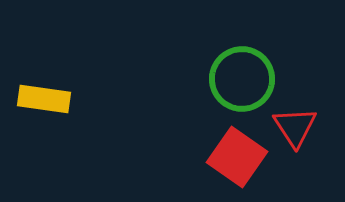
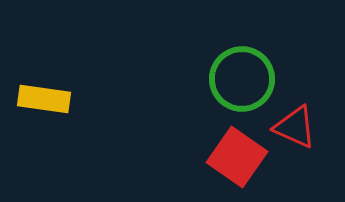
red triangle: rotated 33 degrees counterclockwise
